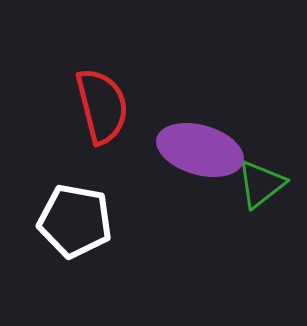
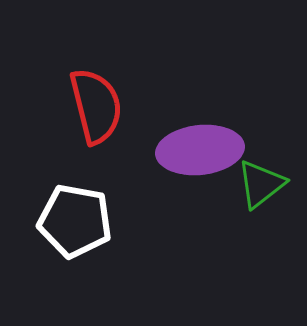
red semicircle: moved 6 px left
purple ellipse: rotated 22 degrees counterclockwise
